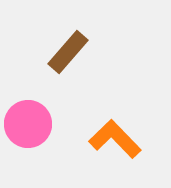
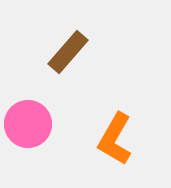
orange L-shape: rotated 106 degrees counterclockwise
